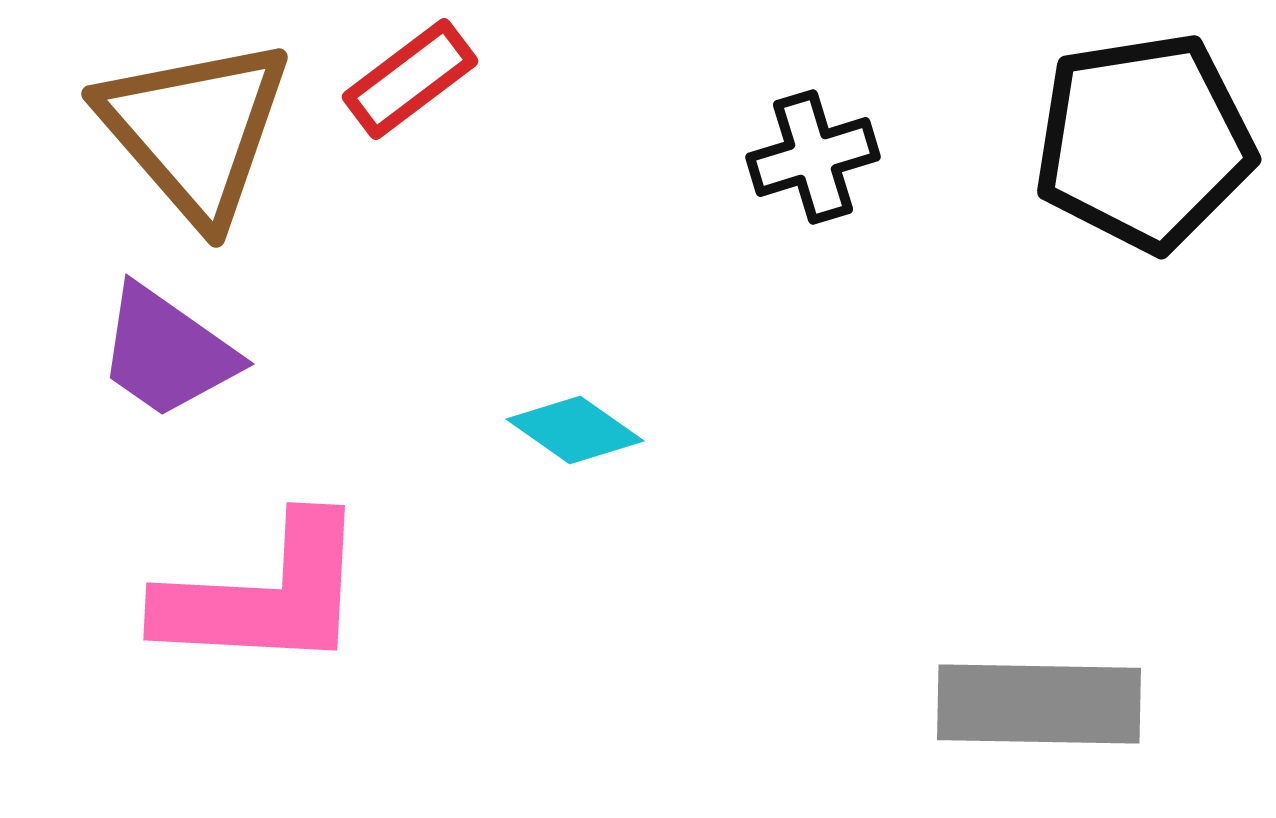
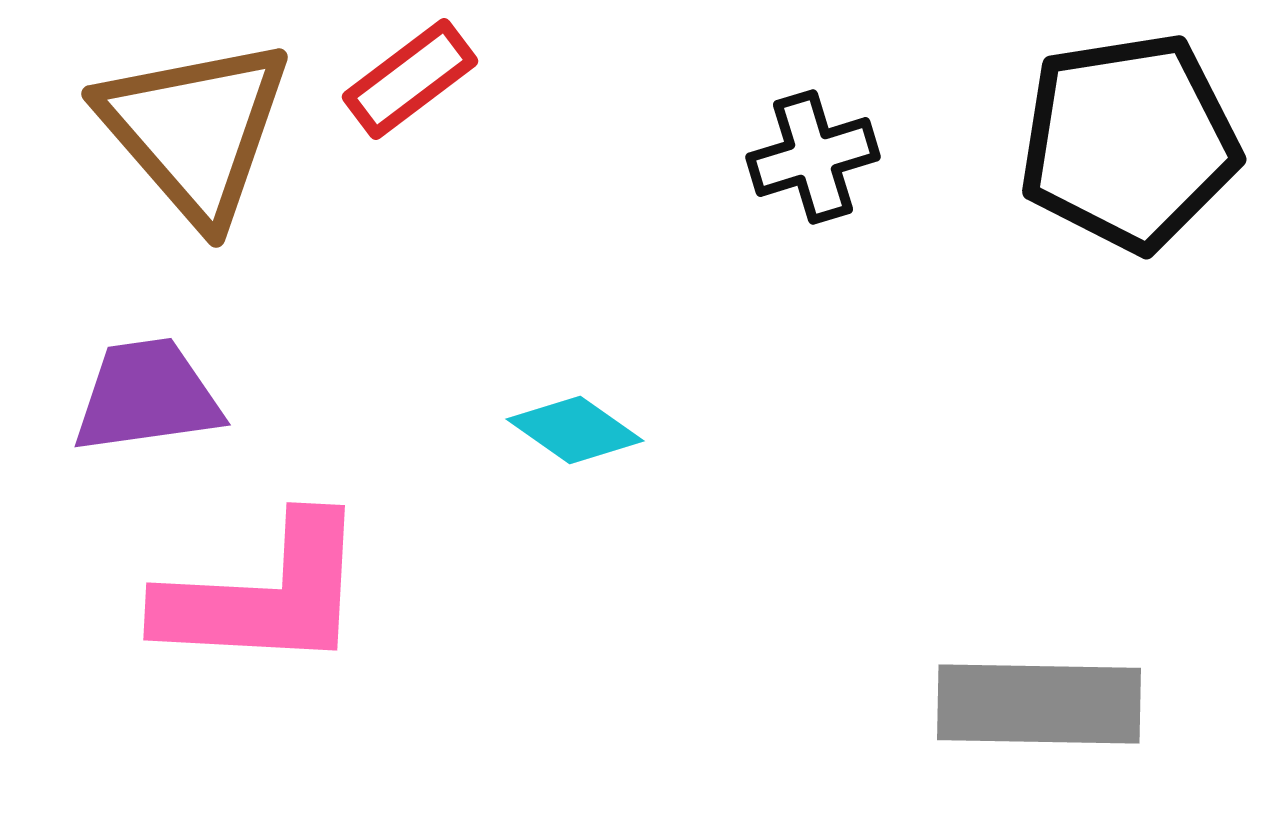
black pentagon: moved 15 px left
purple trapezoid: moved 20 px left, 44 px down; rotated 137 degrees clockwise
